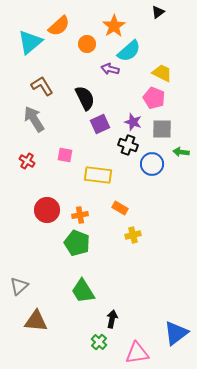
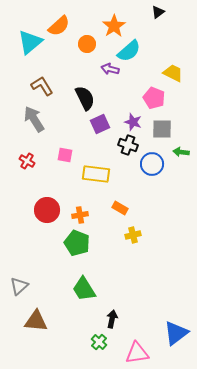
yellow trapezoid: moved 11 px right
yellow rectangle: moved 2 px left, 1 px up
green trapezoid: moved 1 px right, 2 px up
